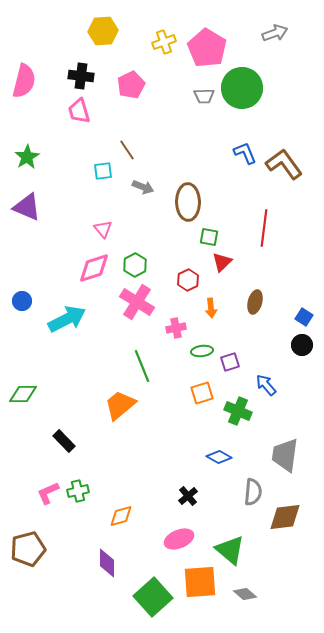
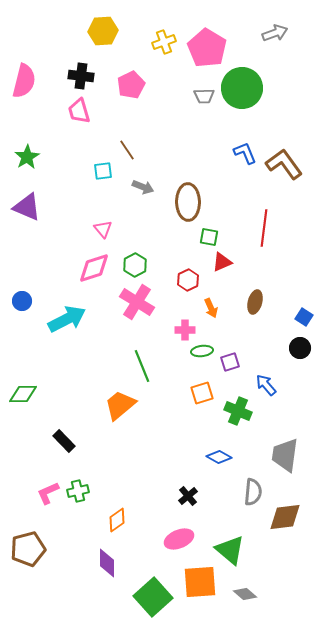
red triangle at (222, 262): rotated 20 degrees clockwise
orange arrow at (211, 308): rotated 18 degrees counterclockwise
pink cross at (176, 328): moved 9 px right, 2 px down; rotated 12 degrees clockwise
black circle at (302, 345): moved 2 px left, 3 px down
orange diamond at (121, 516): moved 4 px left, 4 px down; rotated 20 degrees counterclockwise
